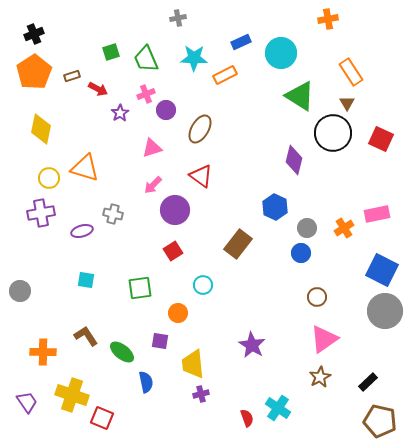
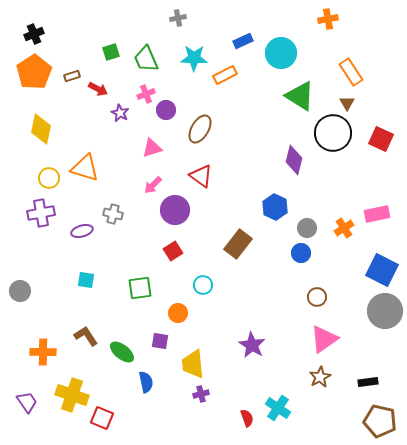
blue rectangle at (241, 42): moved 2 px right, 1 px up
purple star at (120, 113): rotated 12 degrees counterclockwise
black rectangle at (368, 382): rotated 36 degrees clockwise
